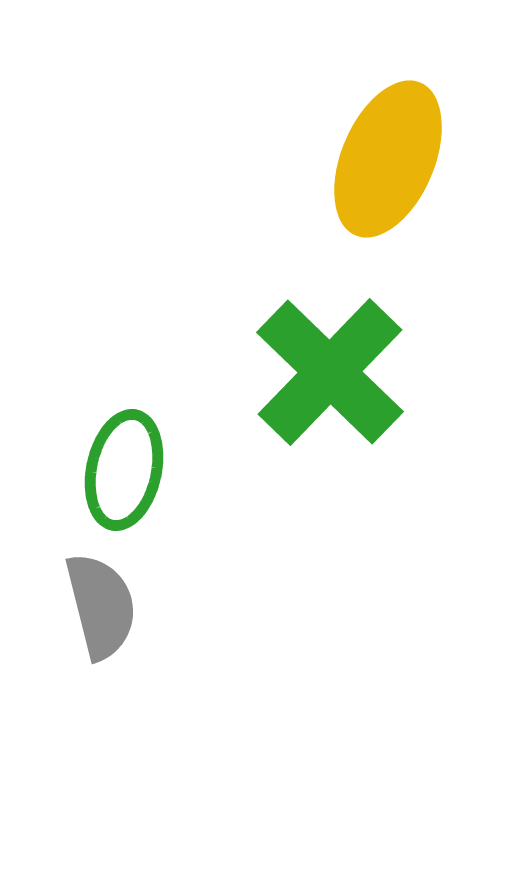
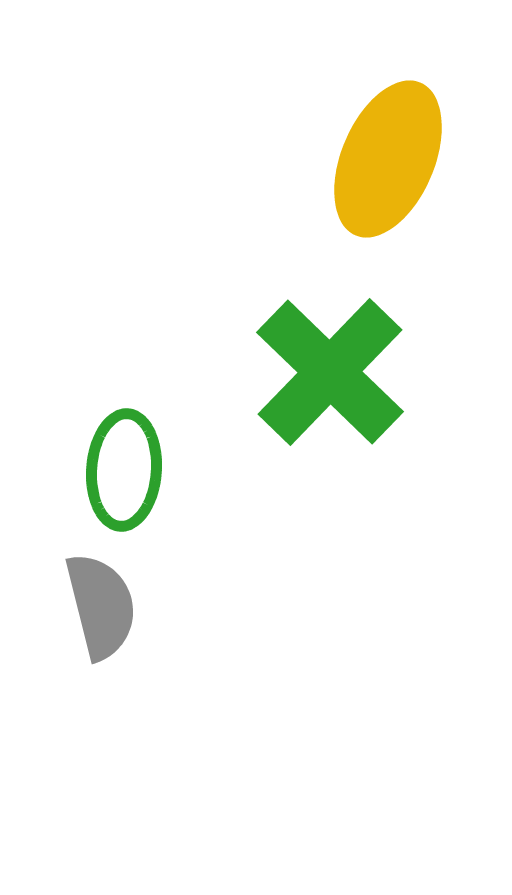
green ellipse: rotated 8 degrees counterclockwise
